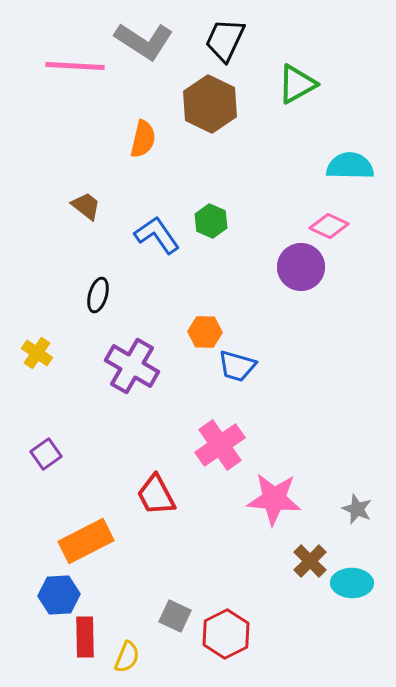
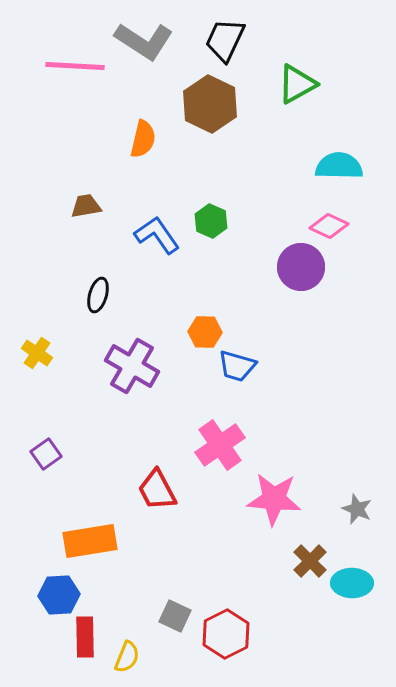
cyan semicircle: moved 11 px left
brown trapezoid: rotated 48 degrees counterclockwise
red trapezoid: moved 1 px right, 5 px up
orange rectangle: moved 4 px right; rotated 18 degrees clockwise
